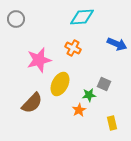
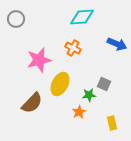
orange star: moved 2 px down
